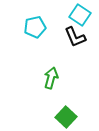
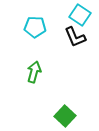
cyan pentagon: rotated 15 degrees clockwise
green arrow: moved 17 px left, 6 px up
green square: moved 1 px left, 1 px up
